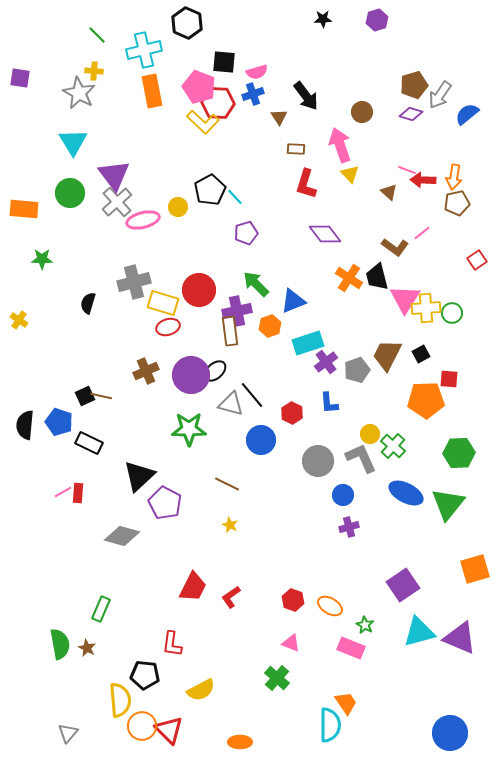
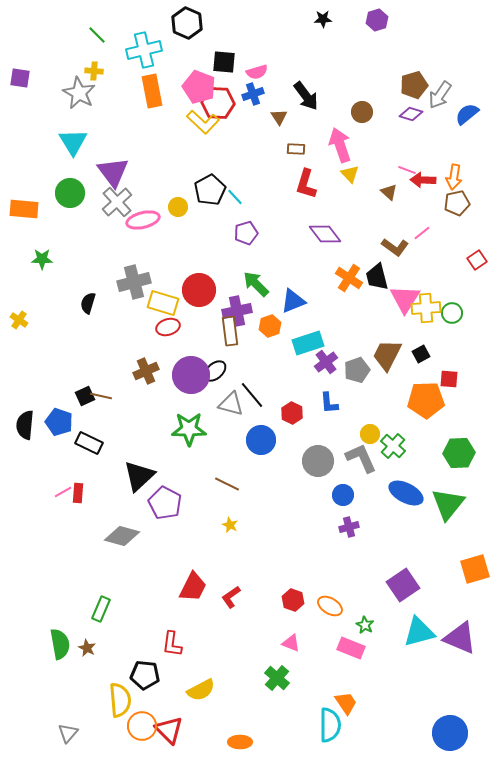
purple triangle at (114, 175): moved 1 px left, 3 px up
